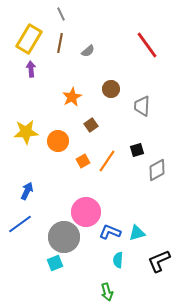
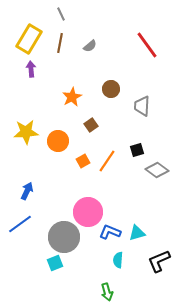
gray semicircle: moved 2 px right, 5 px up
gray diamond: rotated 65 degrees clockwise
pink circle: moved 2 px right
